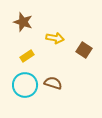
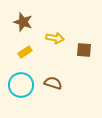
brown square: rotated 28 degrees counterclockwise
yellow rectangle: moved 2 px left, 4 px up
cyan circle: moved 4 px left
